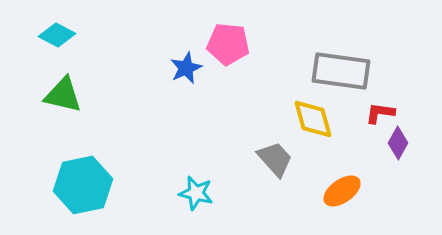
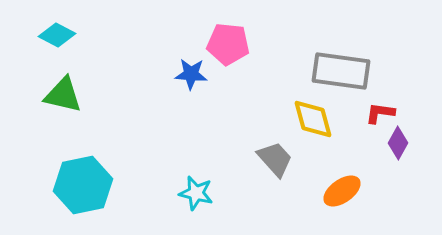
blue star: moved 5 px right, 6 px down; rotated 28 degrees clockwise
